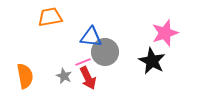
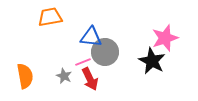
pink star: moved 5 px down
red arrow: moved 2 px right, 1 px down
